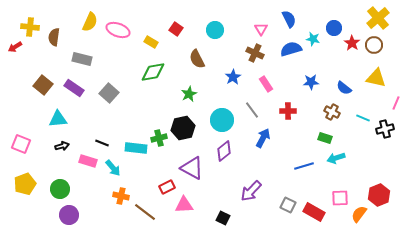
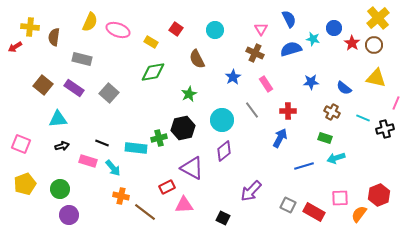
blue arrow at (263, 138): moved 17 px right
